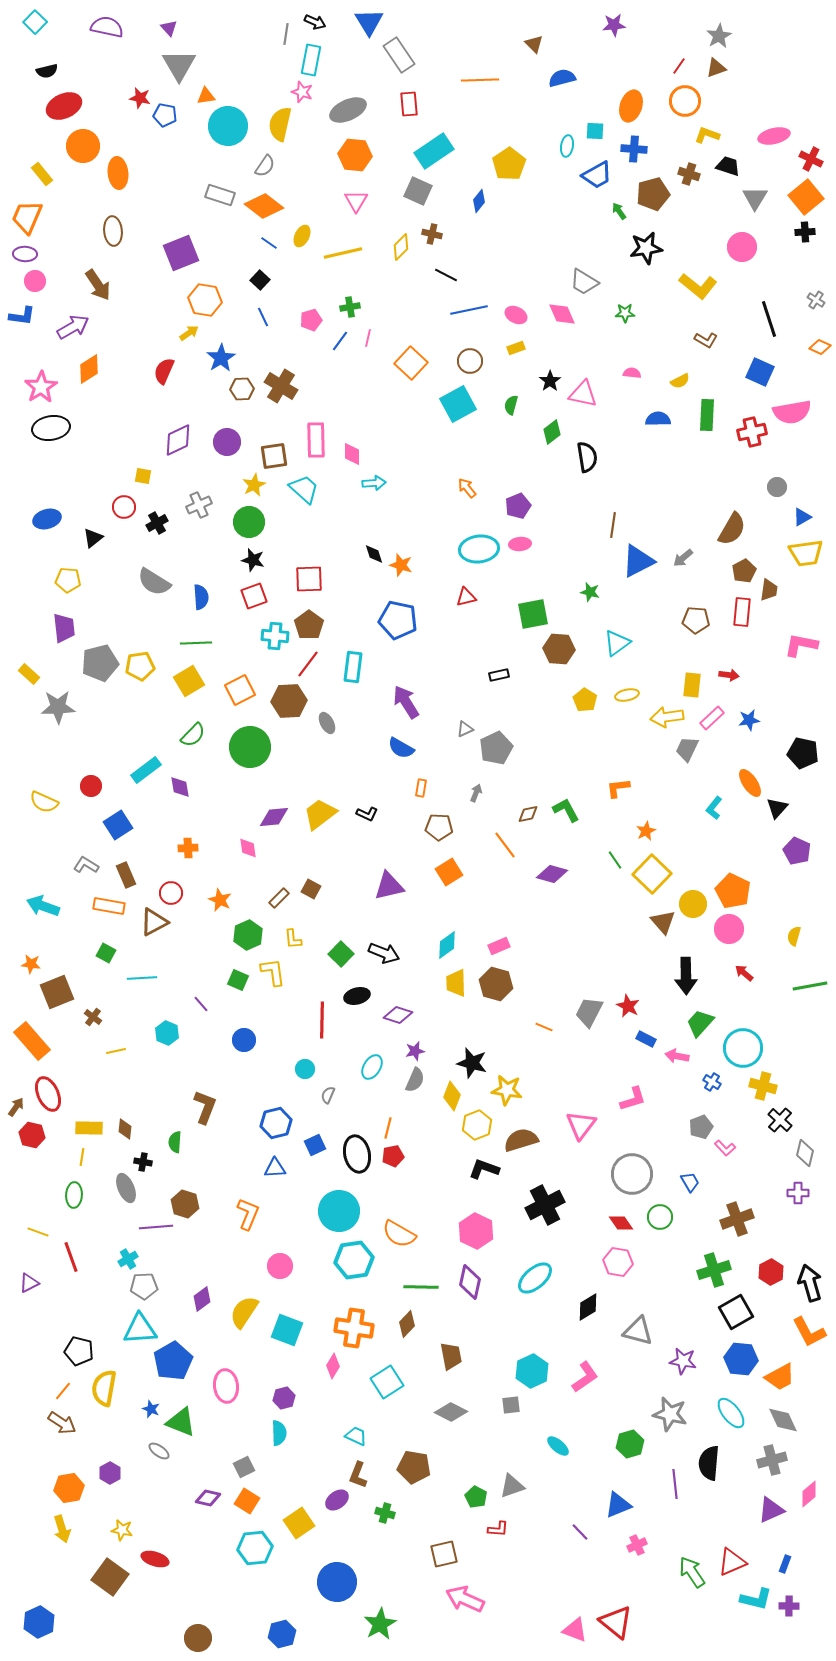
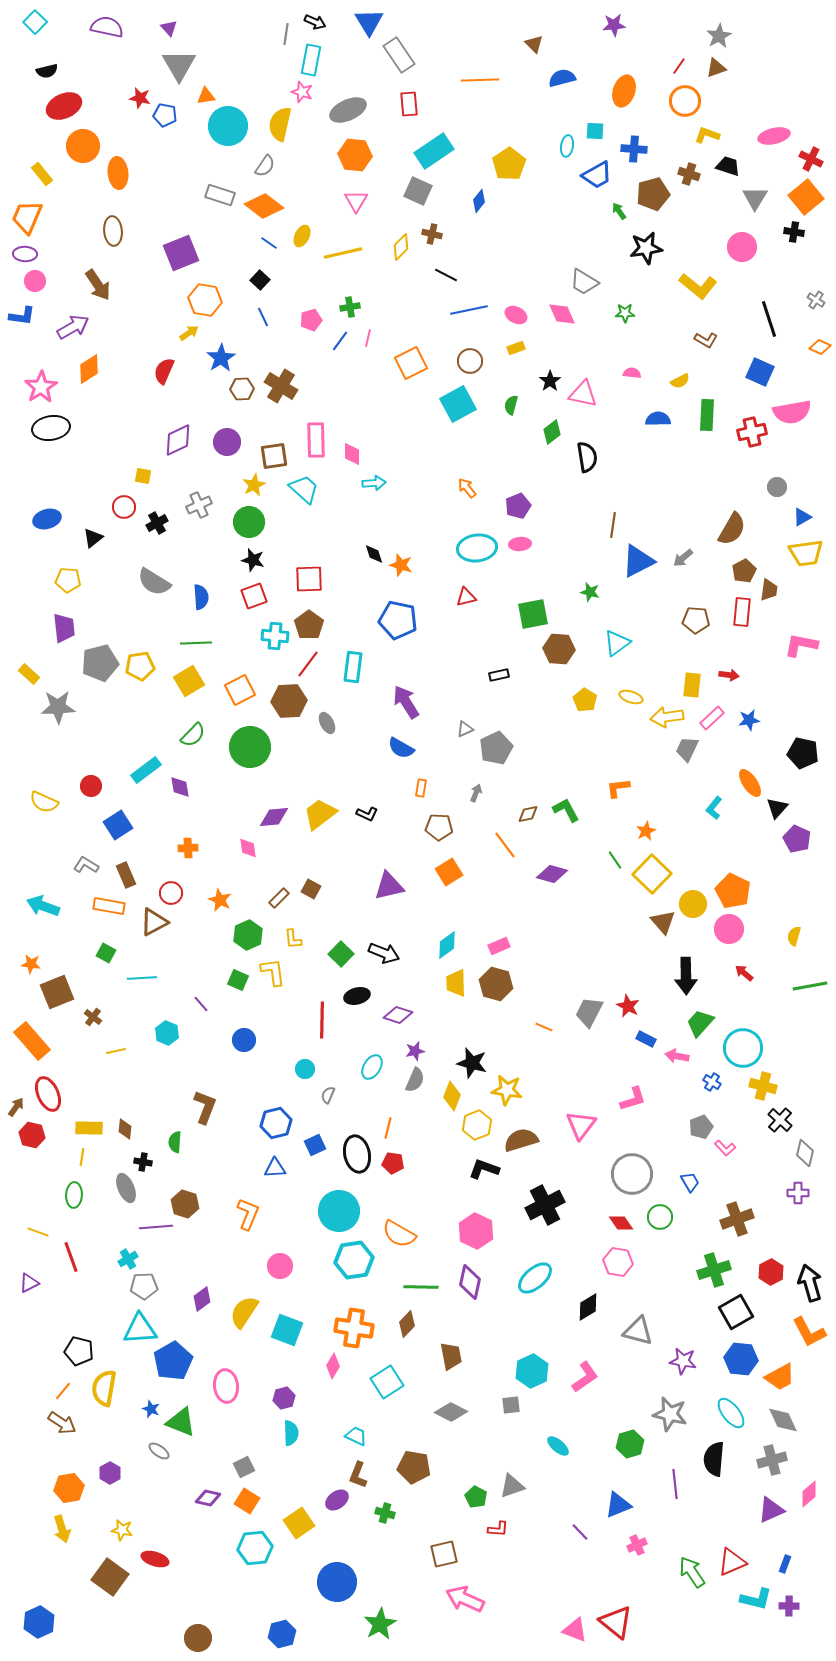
orange ellipse at (631, 106): moved 7 px left, 15 px up
black cross at (805, 232): moved 11 px left; rotated 12 degrees clockwise
orange square at (411, 363): rotated 20 degrees clockwise
cyan ellipse at (479, 549): moved 2 px left, 1 px up
yellow ellipse at (627, 695): moved 4 px right, 2 px down; rotated 30 degrees clockwise
purple pentagon at (797, 851): moved 12 px up
red pentagon at (393, 1156): moved 7 px down; rotated 20 degrees clockwise
cyan semicircle at (279, 1433): moved 12 px right
black semicircle at (709, 1463): moved 5 px right, 4 px up
